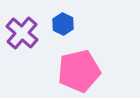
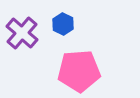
pink pentagon: rotated 9 degrees clockwise
